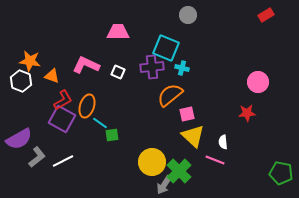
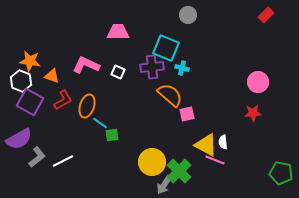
red rectangle: rotated 14 degrees counterclockwise
orange semicircle: rotated 80 degrees clockwise
red star: moved 6 px right
purple square: moved 32 px left, 17 px up
yellow triangle: moved 13 px right, 9 px down; rotated 15 degrees counterclockwise
